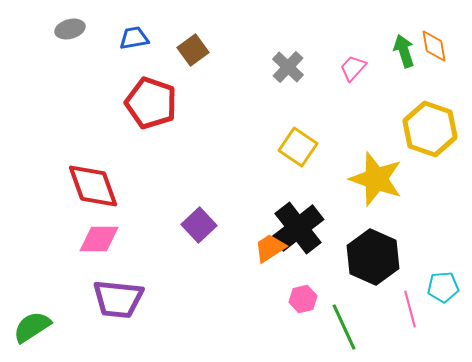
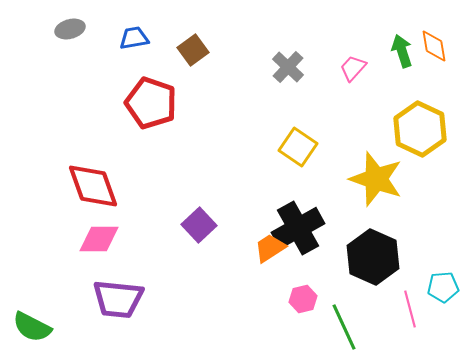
green arrow: moved 2 px left
yellow hexagon: moved 10 px left; rotated 6 degrees clockwise
black cross: rotated 9 degrees clockwise
green semicircle: rotated 120 degrees counterclockwise
